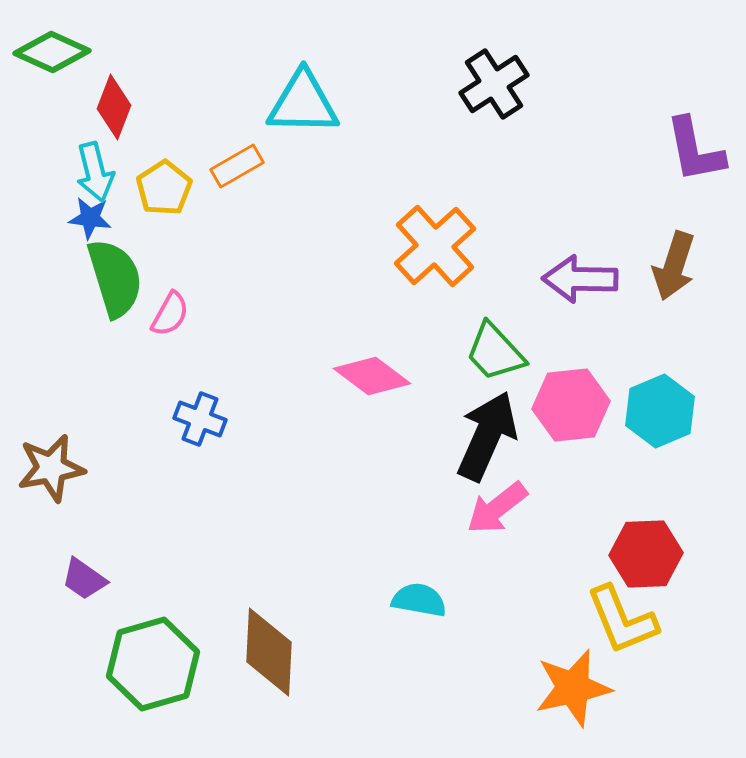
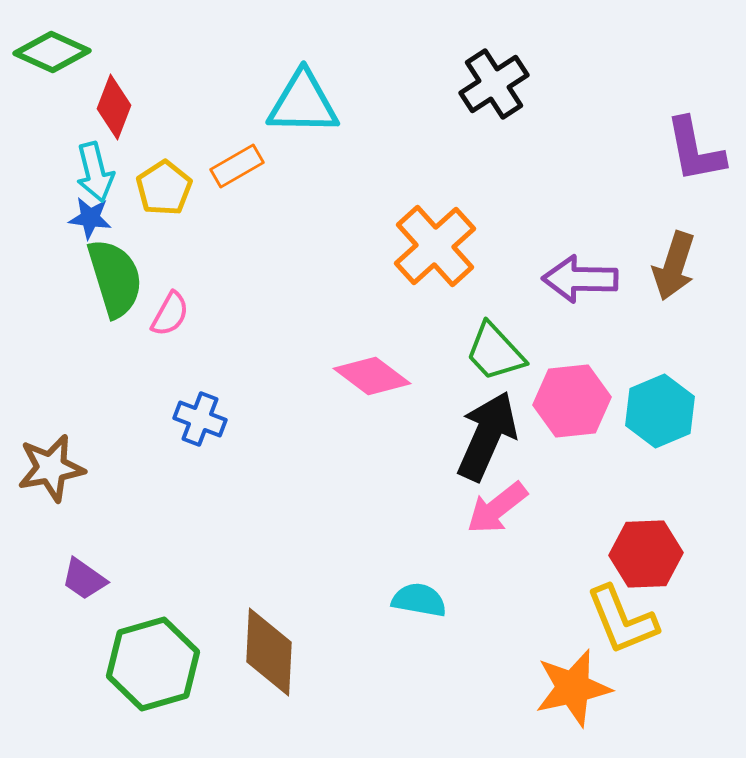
pink hexagon: moved 1 px right, 4 px up
